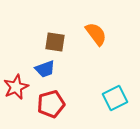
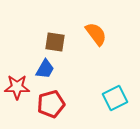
blue trapezoid: rotated 40 degrees counterclockwise
red star: moved 1 px right; rotated 25 degrees clockwise
